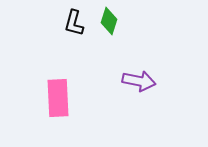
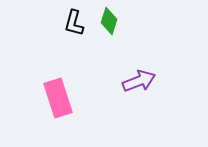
purple arrow: rotated 32 degrees counterclockwise
pink rectangle: rotated 15 degrees counterclockwise
